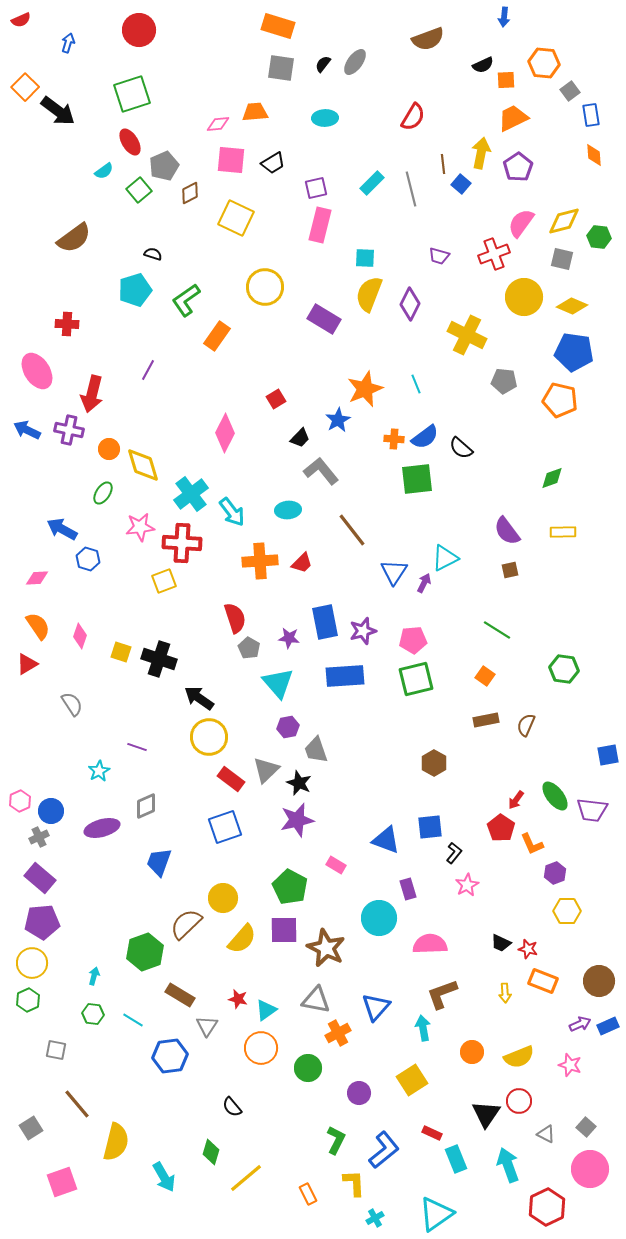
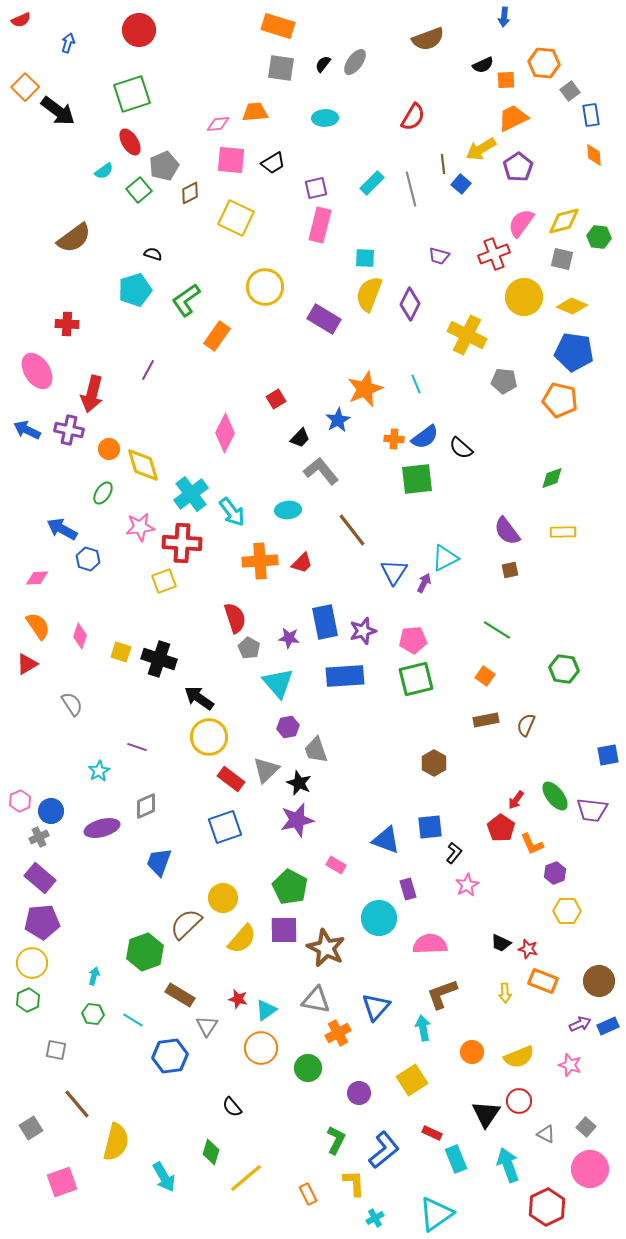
yellow arrow at (481, 153): moved 4 px up; rotated 132 degrees counterclockwise
